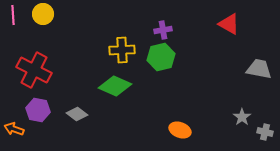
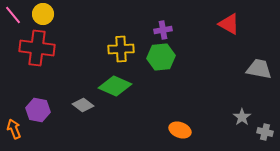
pink line: rotated 36 degrees counterclockwise
yellow cross: moved 1 px left, 1 px up
green hexagon: rotated 8 degrees clockwise
red cross: moved 3 px right, 22 px up; rotated 20 degrees counterclockwise
gray diamond: moved 6 px right, 9 px up
orange arrow: rotated 48 degrees clockwise
